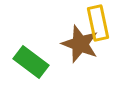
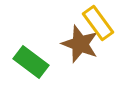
yellow rectangle: rotated 24 degrees counterclockwise
